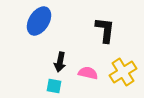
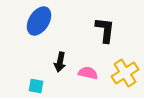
yellow cross: moved 2 px right, 1 px down
cyan square: moved 18 px left
